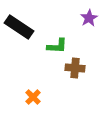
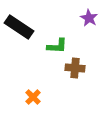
purple star: rotated 12 degrees counterclockwise
